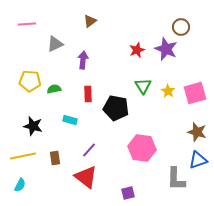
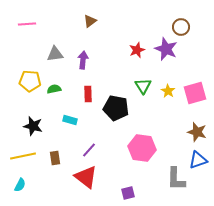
gray triangle: moved 10 px down; rotated 18 degrees clockwise
